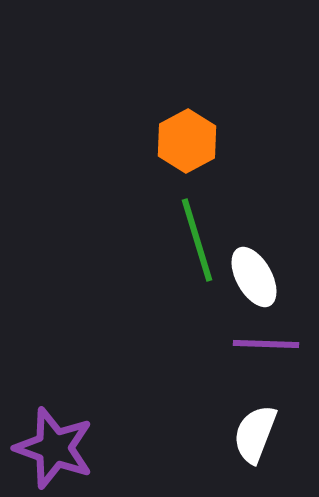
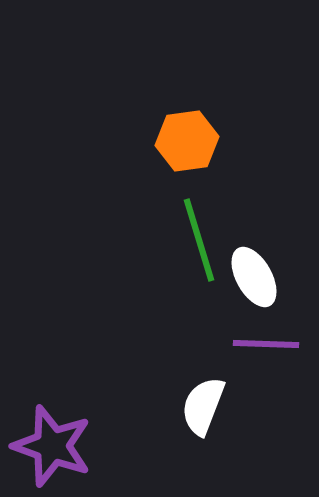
orange hexagon: rotated 20 degrees clockwise
green line: moved 2 px right
white semicircle: moved 52 px left, 28 px up
purple star: moved 2 px left, 2 px up
